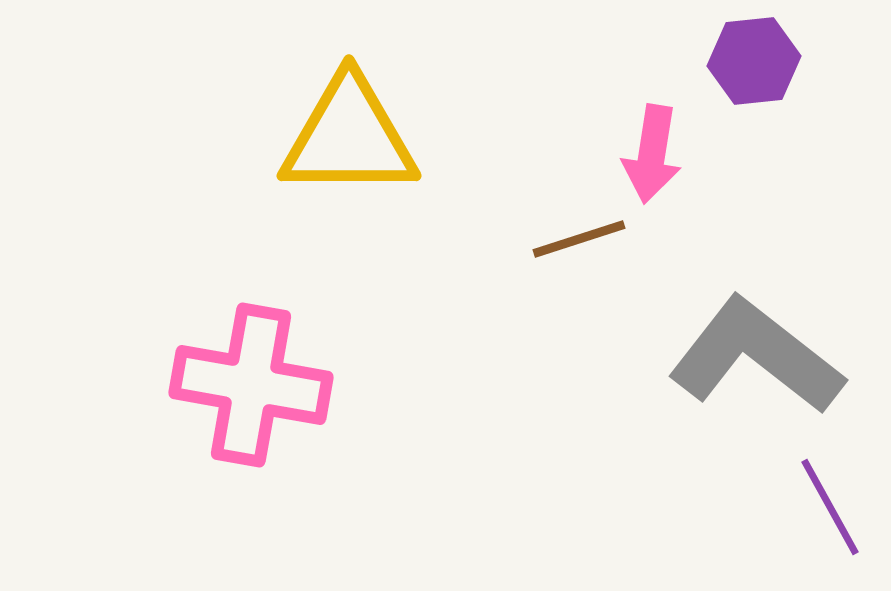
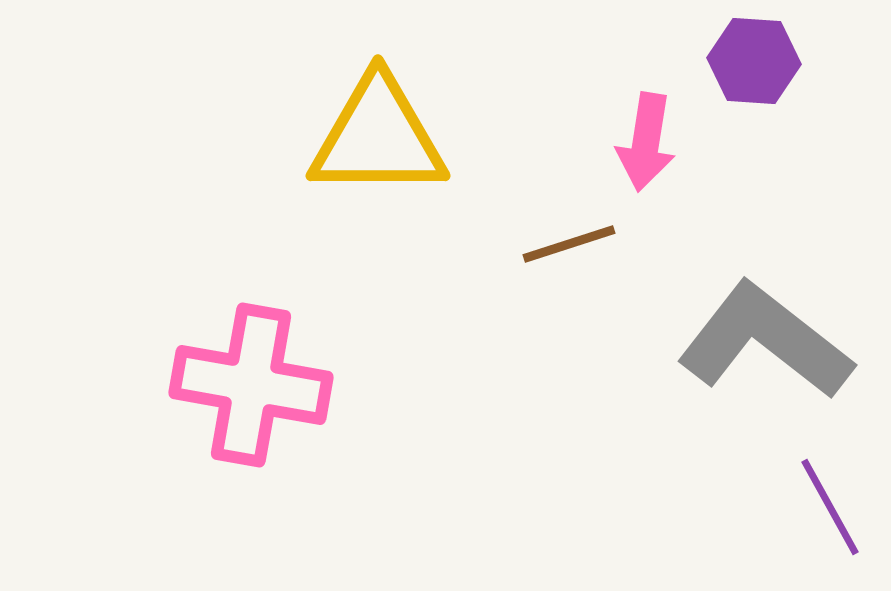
purple hexagon: rotated 10 degrees clockwise
yellow triangle: moved 29 px right
pink arrow: moved 6 px left, 12 px up
brown line: moved 10 px left, 5 px down
gray L-shape: moved 9 px right, 15 px up
